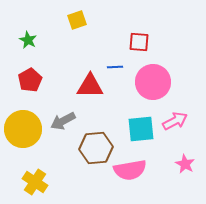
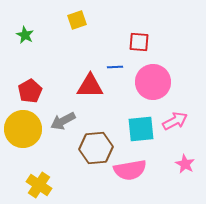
green star: moved 3 px left, 5 px up
red pentagon: moved 11 px down
yellow cross: moved 4 px right, 3 px down
